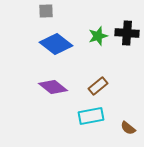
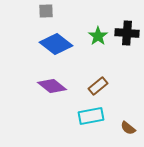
green star: rotated 18 degrees counterclockwise
purple diamond: moved 1 px left, 1 px up
